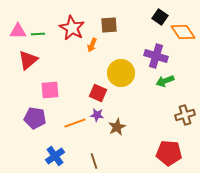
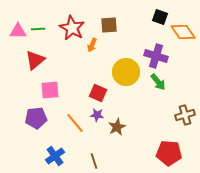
black square: rotated 14 degrees counterclockwise
green line: moved 5 px up
red triangle: moved 7 px right
yellow circle: moved 5 px right, 1 px up
green arrow: moved 7 px left, 1 px down; rotated 108 degrees counterclockwise
purple pentagon: moved 1 px right; rotated 15 degrees counterclockwise
orange line: rotated 70 degrees clockwise
